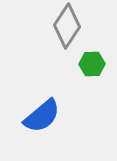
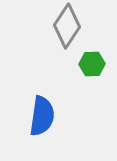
blue semicircle: rotated 42 degrees counterclockwise
